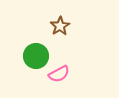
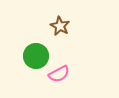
brown star: rotated 12 degrees counterclockwise
